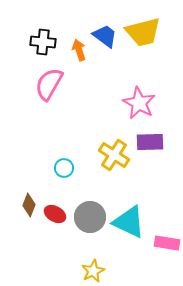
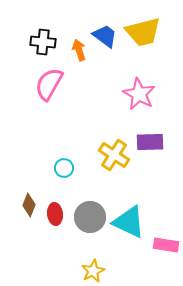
pink star: moved 9 px up
red ellipse: rotated 55 degrees clockwise
pink rectangle: moved 1 px left, 2 px down
